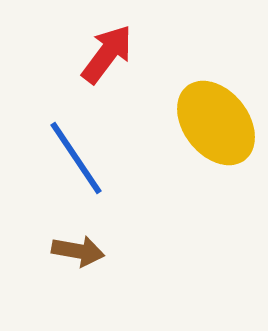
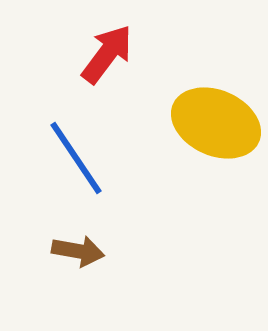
yellow ellipse: rotated 28 degrees counterclockwise
